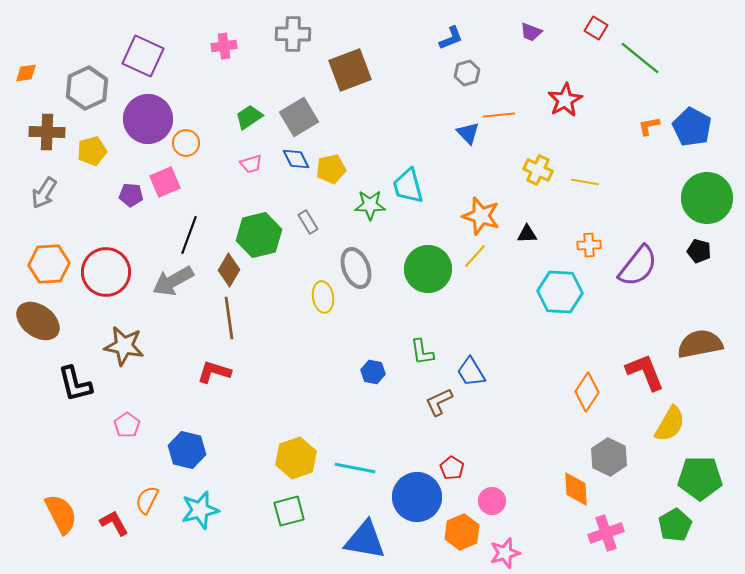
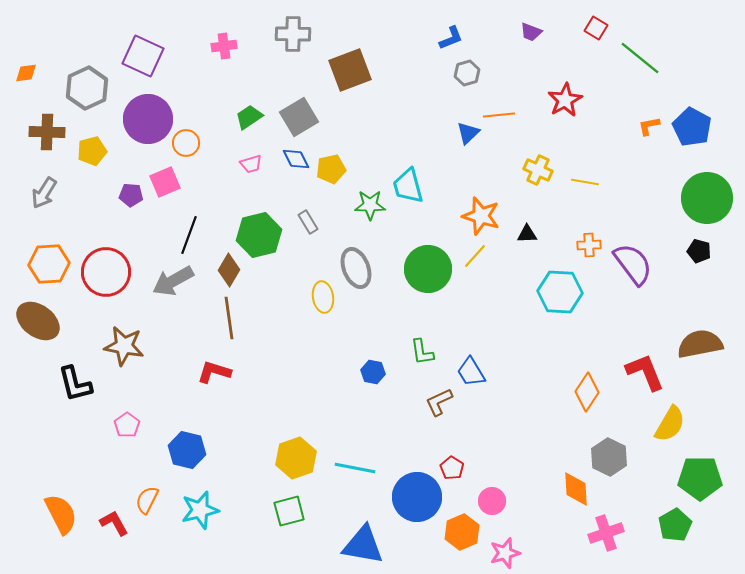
blue triangle at (468, 133): rotated 30 degrees clockwise
purple semicircle at (638, 266): moved 5 px left, 2 px up; rotated 75 degrees counterclockwise
blue triangle at (365, 540): moved 2 px left, 5 px down
